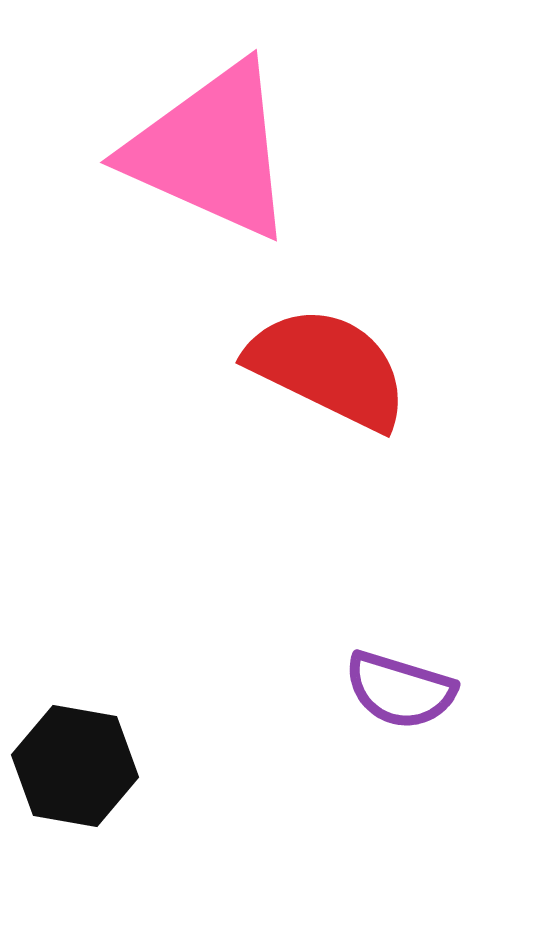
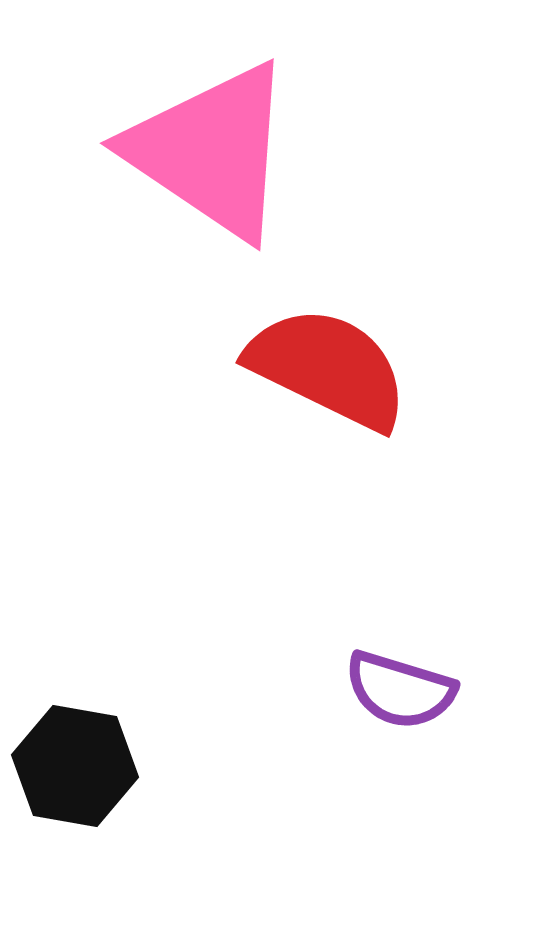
pink triangle: rotated 10 degrees clockwise
